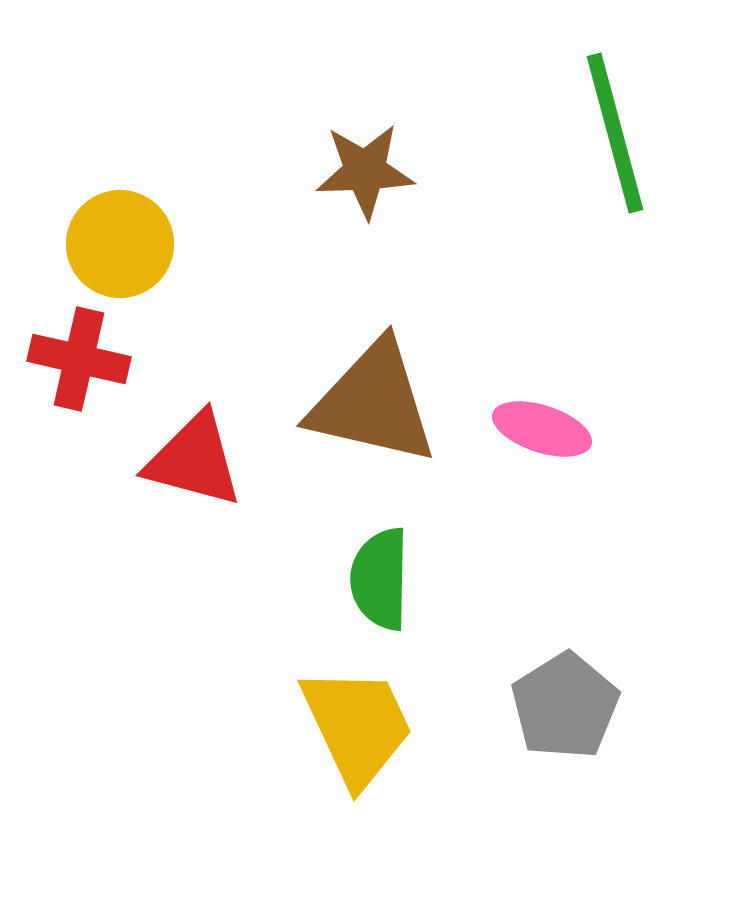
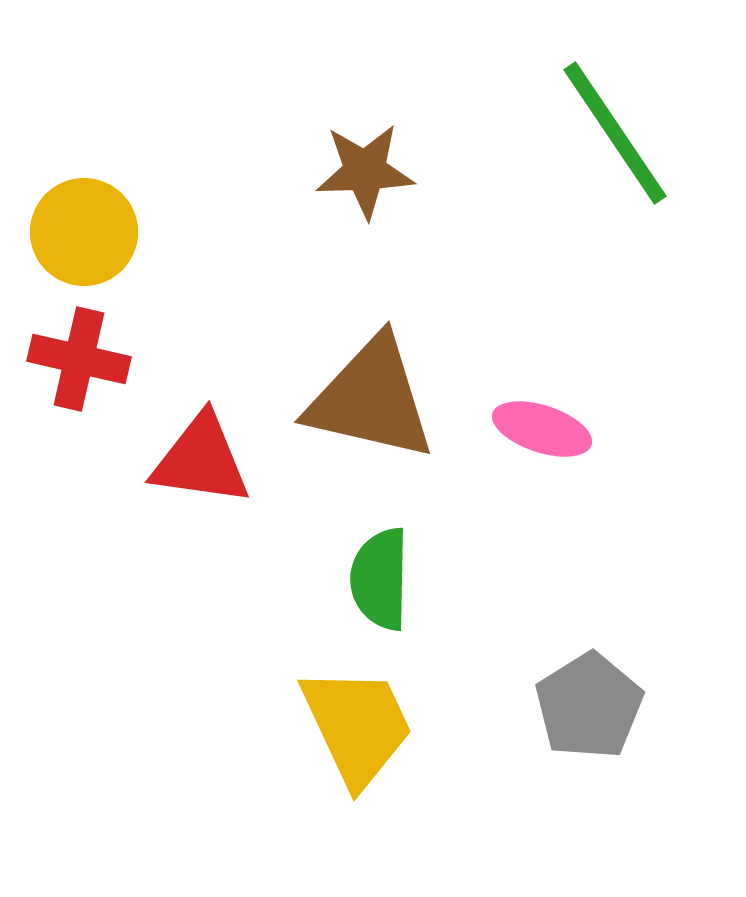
green line: rotated 19 degrees counterclockwise
yellow circle: moved 36 px left, 12 px up
brown triangle: moved 2 px left, 4 px up
red triangle: moved 7 px right; rotated 7 degrees counterclockwise
gray pentagon: moved 24 px right
